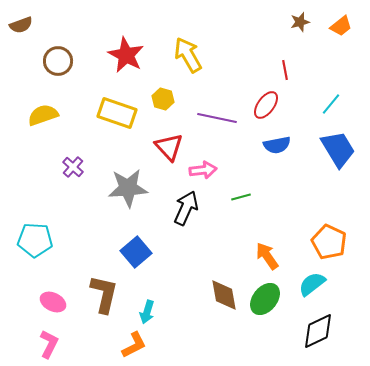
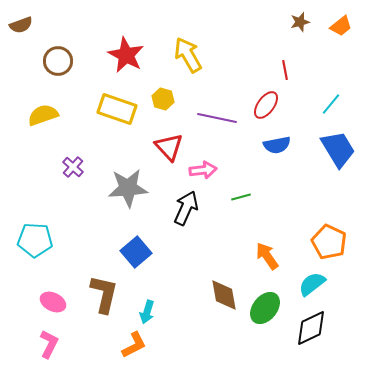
yellow rectangle: moved 4 px up
green ellipse: moved 9 px down
black diamond: moved 7 px left, 3 px up
